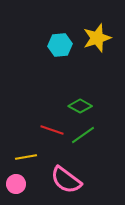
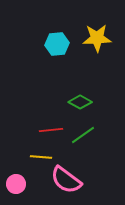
yellow star: rotated 16 degrees clockwise
cyan hexagon: moved 3 px left, 1 px up
green diamond: moved 4 px up
red line: moved 1 px left; rotated 25 degrees counterclockwise
yellow line: moved 15 px right; rotated 15 degrees clockwise
